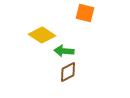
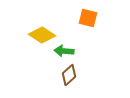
orange square: moved 3 px right, 5 px down
brown diamond: moved 1 px right, 3 px down; rotated 15 degrees counterclockwise
